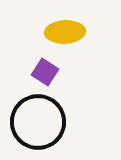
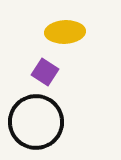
black circle: moved 2 px left
